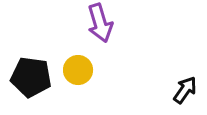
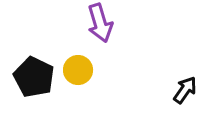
black pentagon: moved 3 px right; rotated 18 degrees clockwise
